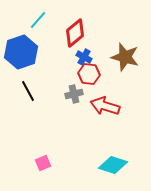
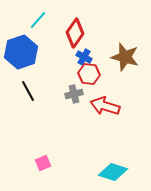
red diamond: rotated 16 degrees counterclockwise
cyan diamond: moved 7 px down
